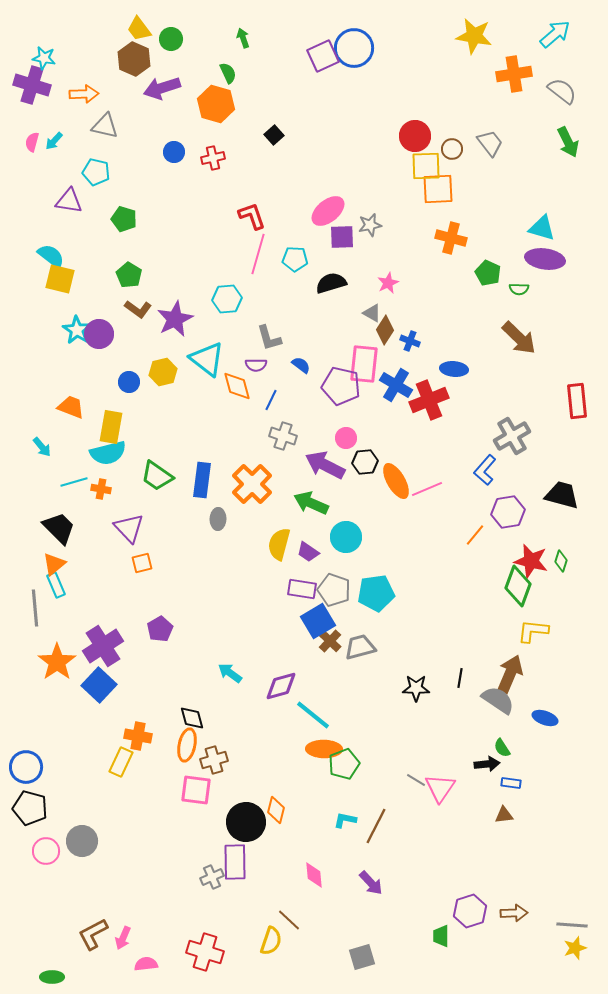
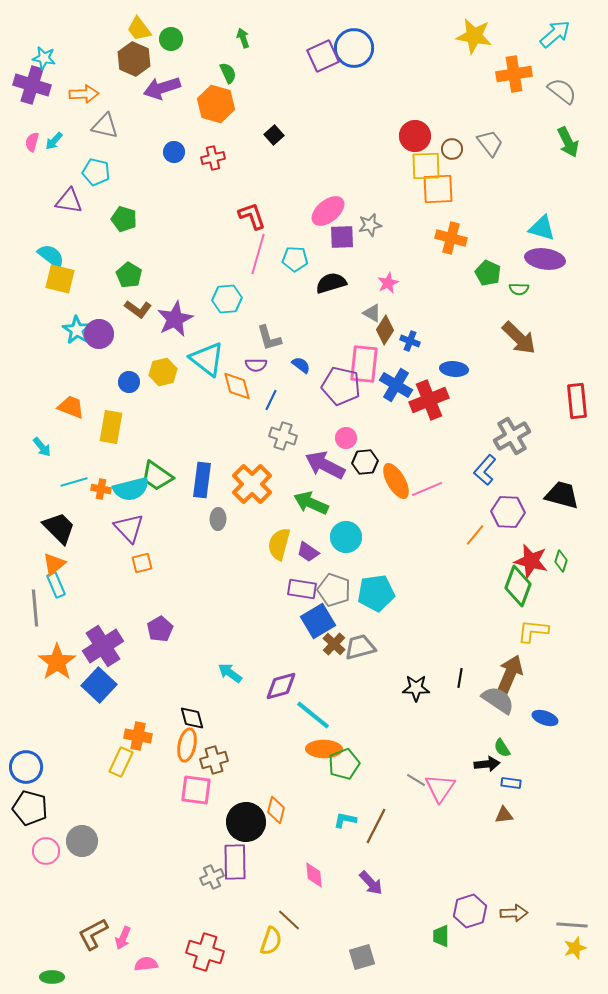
cyan semicircle at (108, 453): moved 23 px right, 36 px down
purple hexagon at (508, 512): rotated 12 degrees clockwise
brown cross at (330, 641): moved 4 px right, 3 px down
